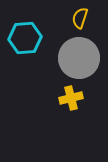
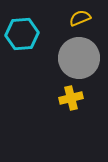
yellow semicircle: rotated 50 degrees clockwise
cyan hexagon: moved 3 px left, 4 px up
